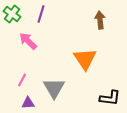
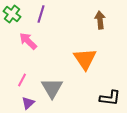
gray triangle: moved 2 px left
purple triangle: rotated 40 degrees counterclockwise
